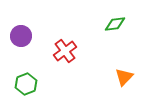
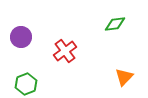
purple circle: moved 1 px down
